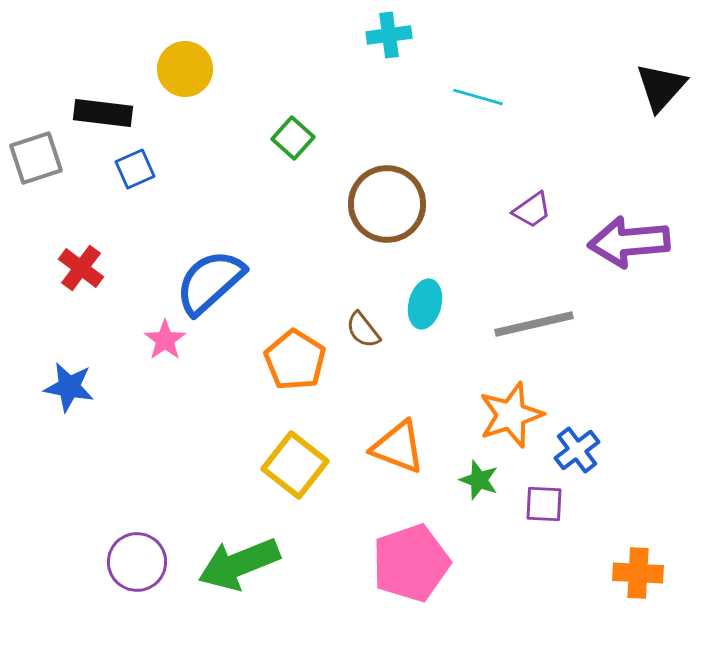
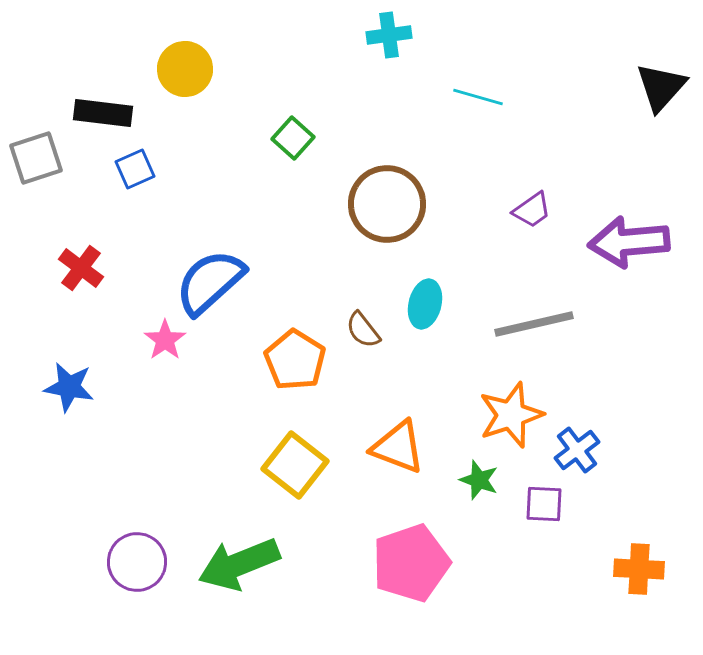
orange cross: moved 1 px right, 4 px up
